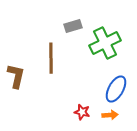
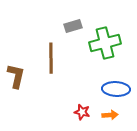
green cross: rotated 12 degrees clockwise
blue ellipse: rotated 64 degrees clockwise
